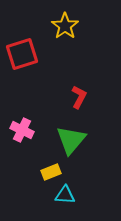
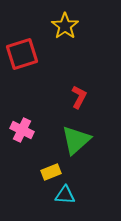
green triangle: moved 5 px right; rotated 8 degrees clockwise
